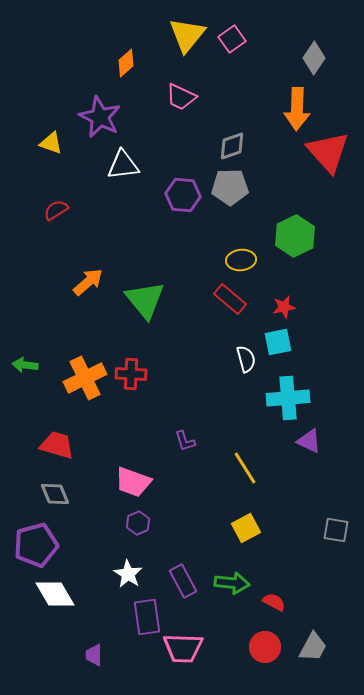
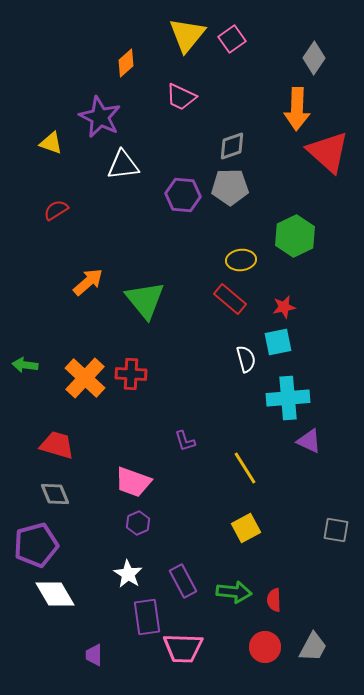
red triangle at (328, 152): rotated 6 degrees counterclockwise
orange cross at (85, 378): rotated 21 degrees counterclockwise
green arrow at (232, 583): moved 2 px right, 9 px down
red semicircle at (274, 602): moved 2 px up; rotated 120 degrees counterclockwise
